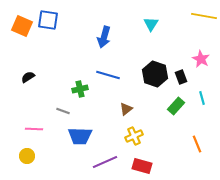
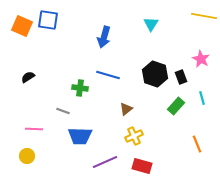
green cross: moved 1 px up; rotated 21 degrees clockwise
